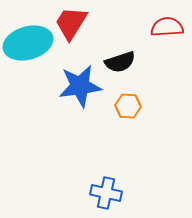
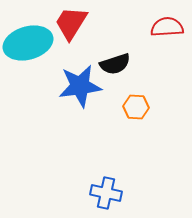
black semicircle: moved 5 px left, 2 px down
orange hexagon: moved 8 px right, 1 px down
